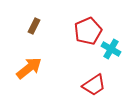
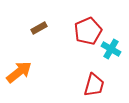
brown rectangle: moved 5 px right, 2 px down; rotated 35 degrees clockwise
orange arrow: moved 10 px left, 4 px down
red trapezoid: rotated 40 degrees counterclockwise
